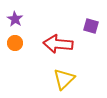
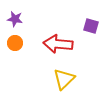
purple star: rotated 21 degrees counterclockwise
